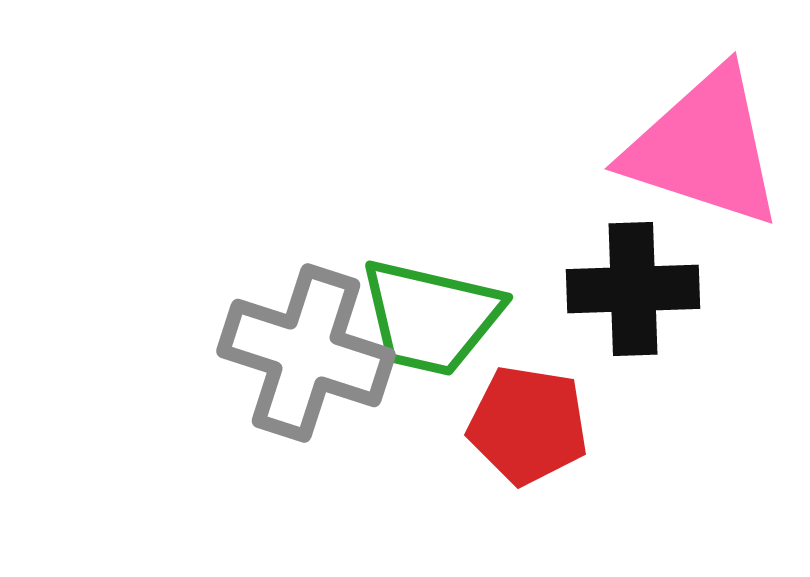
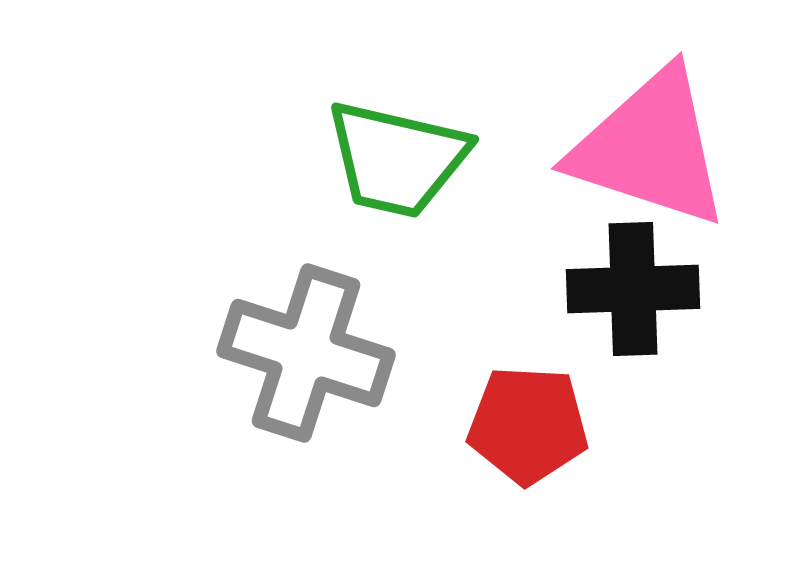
pink triangle: moved 54 px left
green trapezoid: moved 34 px left, 158 px up
red pentagon: rotated 6 degrees counterclockwise
